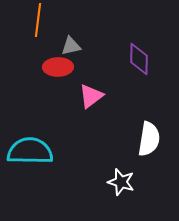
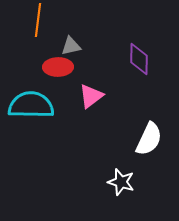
white semicircle: rotated 16 degrees clockwise
cyan semicircle: moved 1 px right, 46 px up
